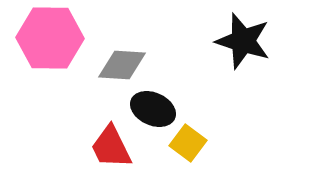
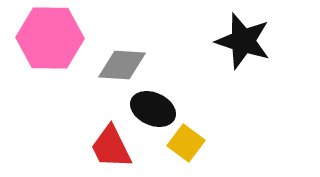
yellow square: moved 2 px left
